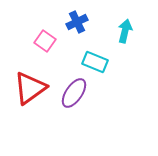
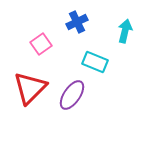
pink square: moved 4 px left, 3 px down; rotated 20 degrees clockwise
red triangle: rotated 9 degrees counterclockwise
purple ellipse: moved 2 px left, 2 px down
